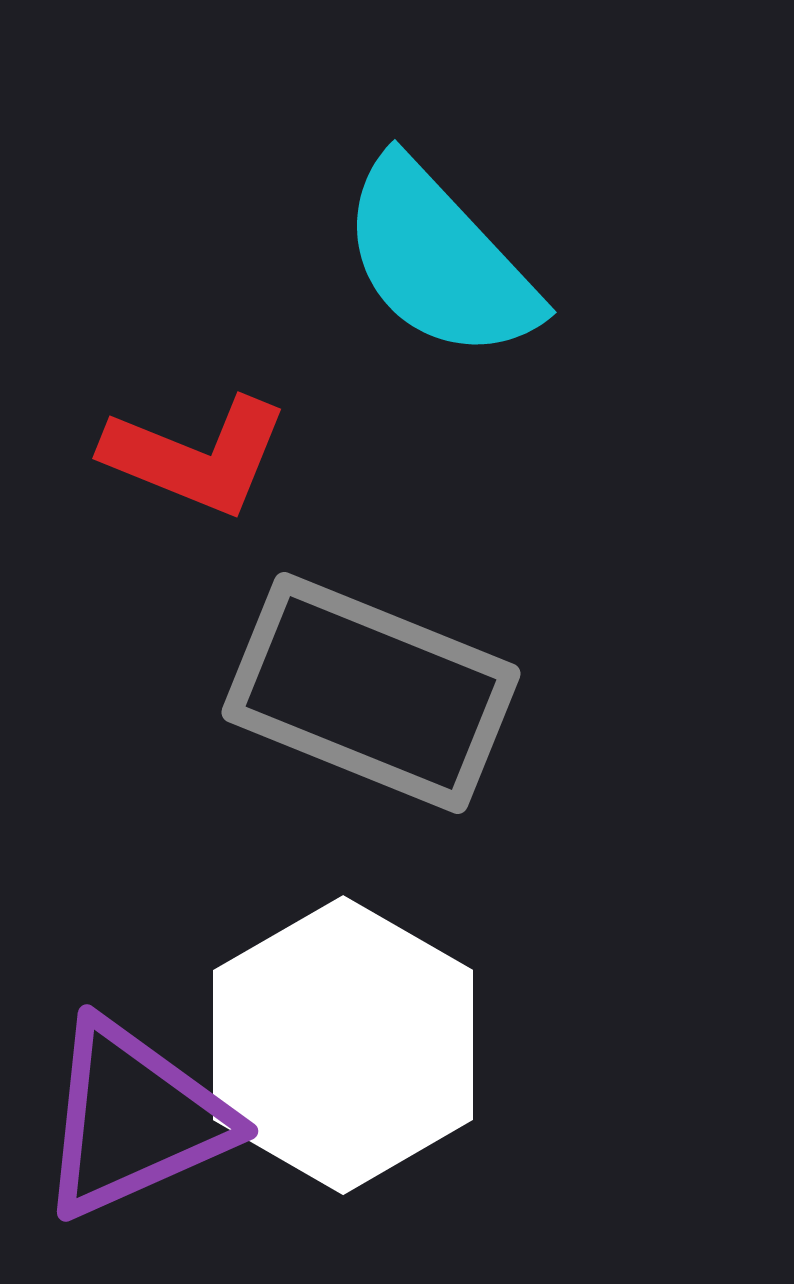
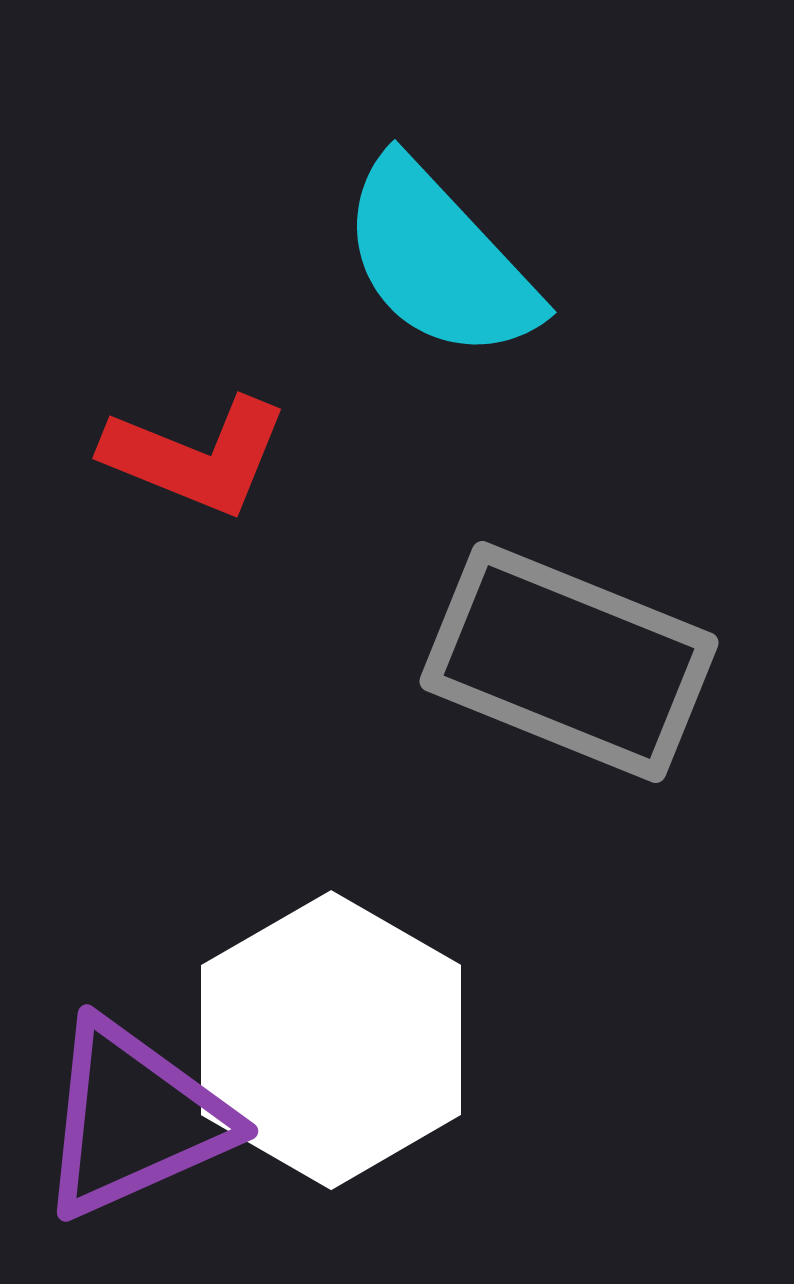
gray rectangle: moved 198 px right, 31 px up
white hexagon: moved 12 px left, 5 px up
